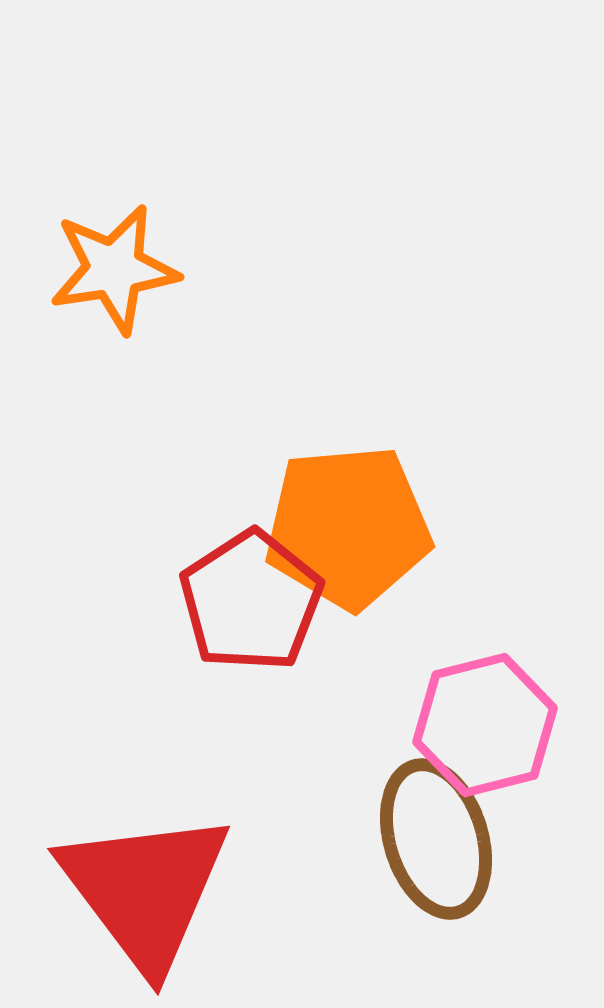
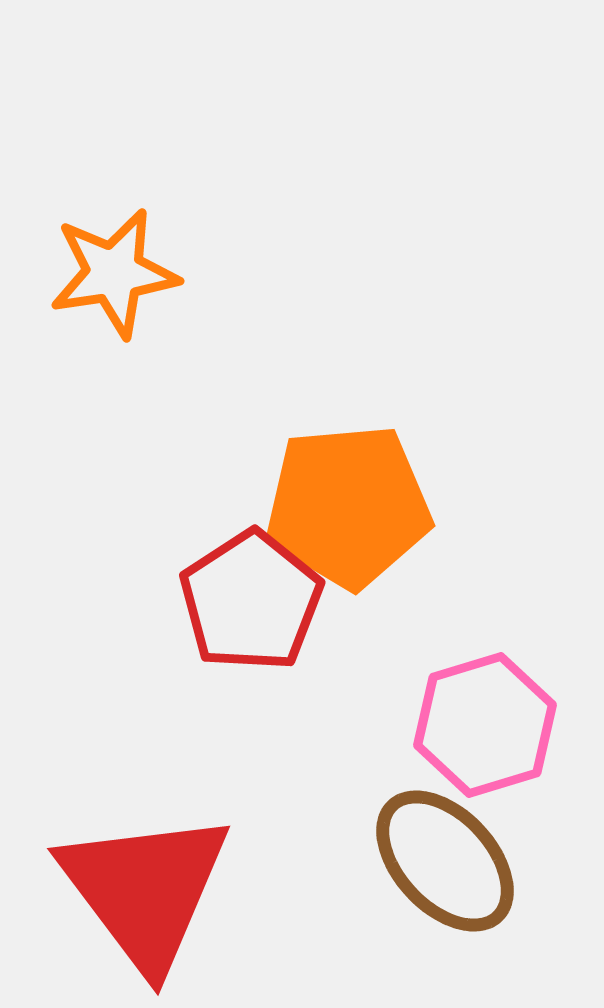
orange star: moved 4 px down
orange pentagon: moved 21 px up
pink hexagon: rotated 3 degrees counterclockwise
brown ellipse: moved 9 px right, 22 px down; rotated 26 degrees counterclockwise
